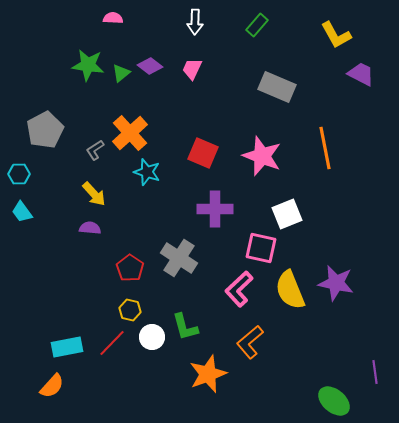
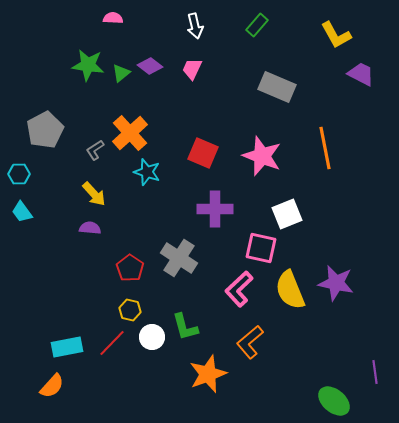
white arrow: moved 4 px down; rotated 15 degrees counterclockwise
